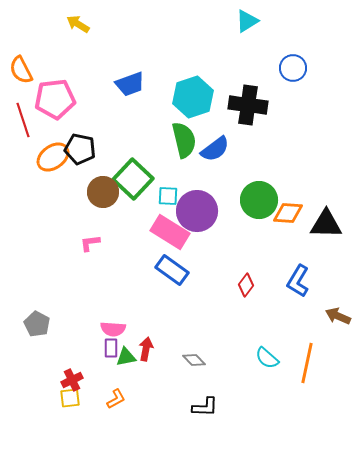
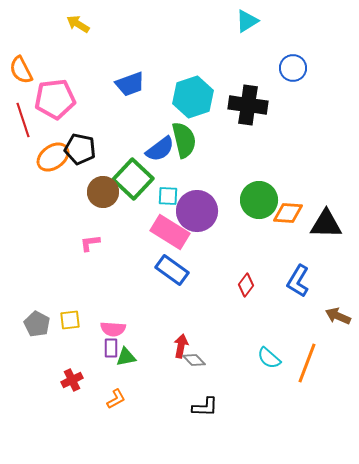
blue semicircle: moved 55 px left
red arrow: moved 35 px right, 3 px up
cyan semicircle: moved 2 px right
orange line: rotated 9 degrees clockwise
yellow square: moved 78 px up
